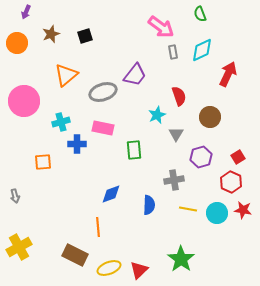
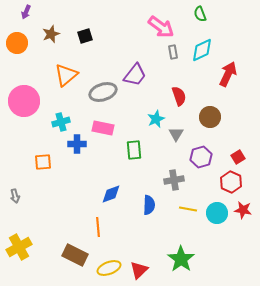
cyan star: moved 1 px left, 4 px down
